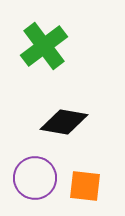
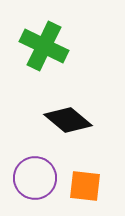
green cross: rotated 27 degrees counterclockwise
black diamond: moved 4 px right, 2 px up; rotated 30 degrees clockwise
